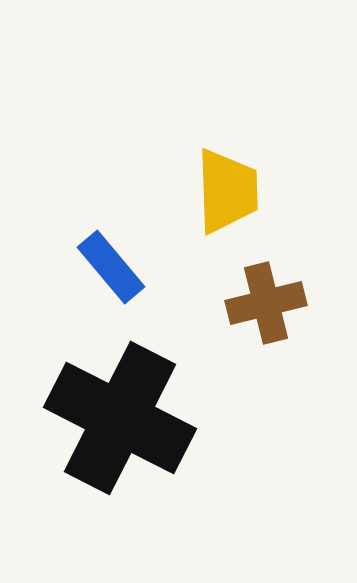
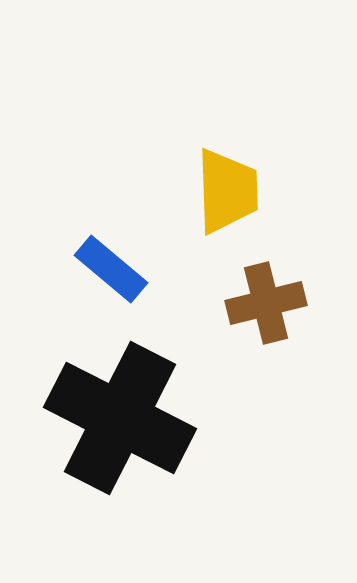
blue rectangle: moved 2 px down; rotated 10 degrees counterclockwise
